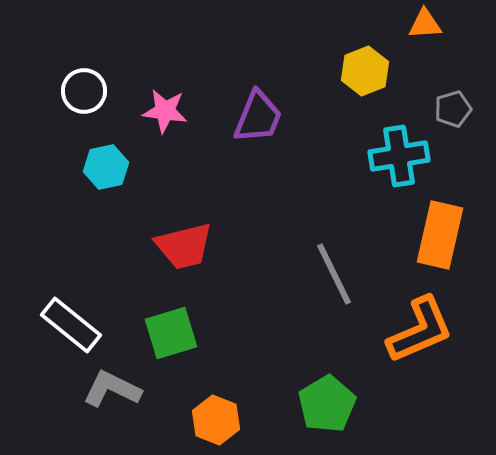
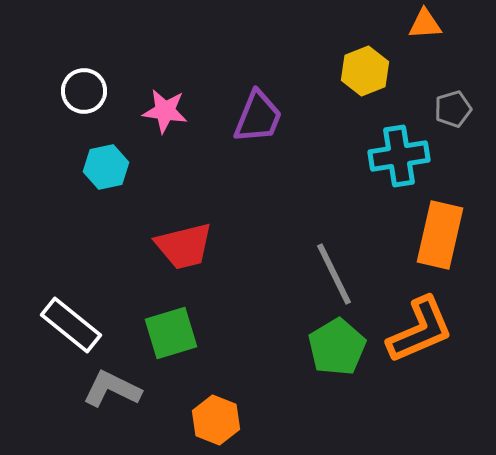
green pentagon: moved 10 px right, 57 px up
